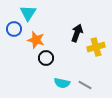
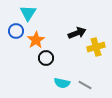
blue circle: moved 2 px right, 2 px down
black arrow: rotated 48 degrees clockwise
orange star: rotated 24 degrees clockwise
